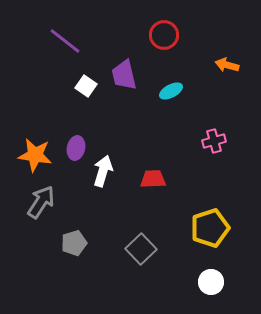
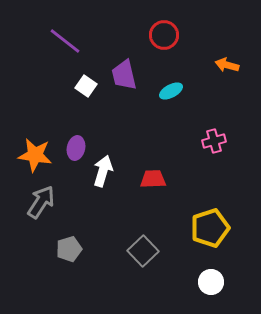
gray pentagon: moved 5 px left, 6 px down
gray square: moved 2 px right, 2 px down
